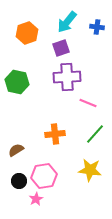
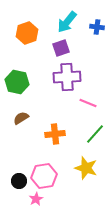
brown semicircle: moved 5 px right, 32 px up
yellow star: moved 4 px left, 2 px up; rotated 10 degrees clockwise
